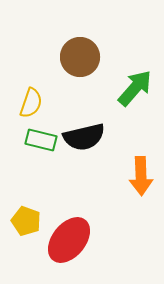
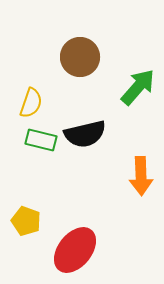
green arrow: moved 3 px right, 1 px up
black semicircle: moved 1 px right, 3 px up
red ellipse: moved 6 px right, 10 px down
